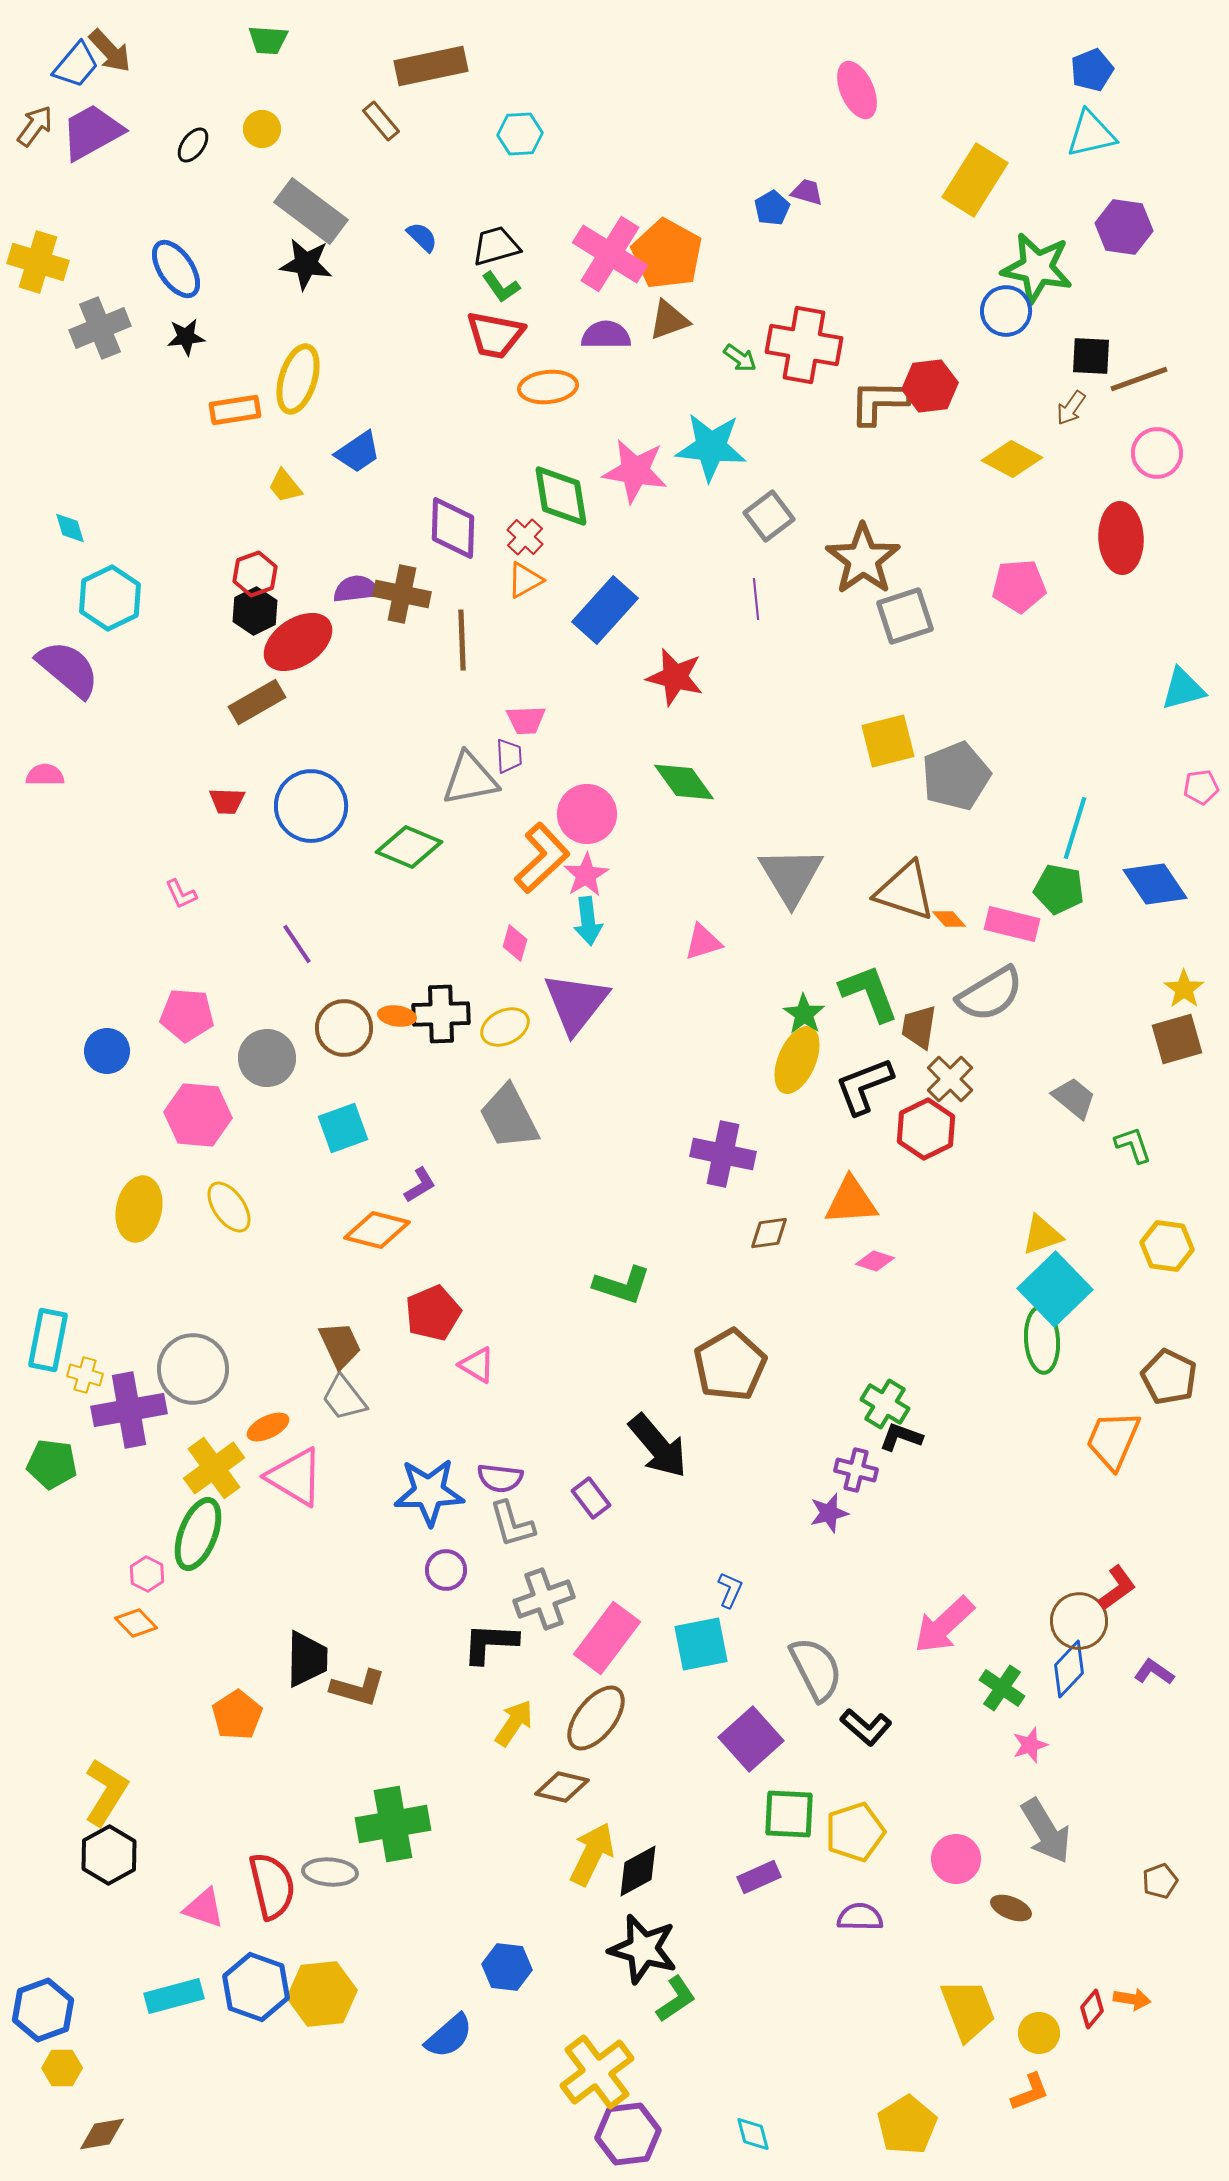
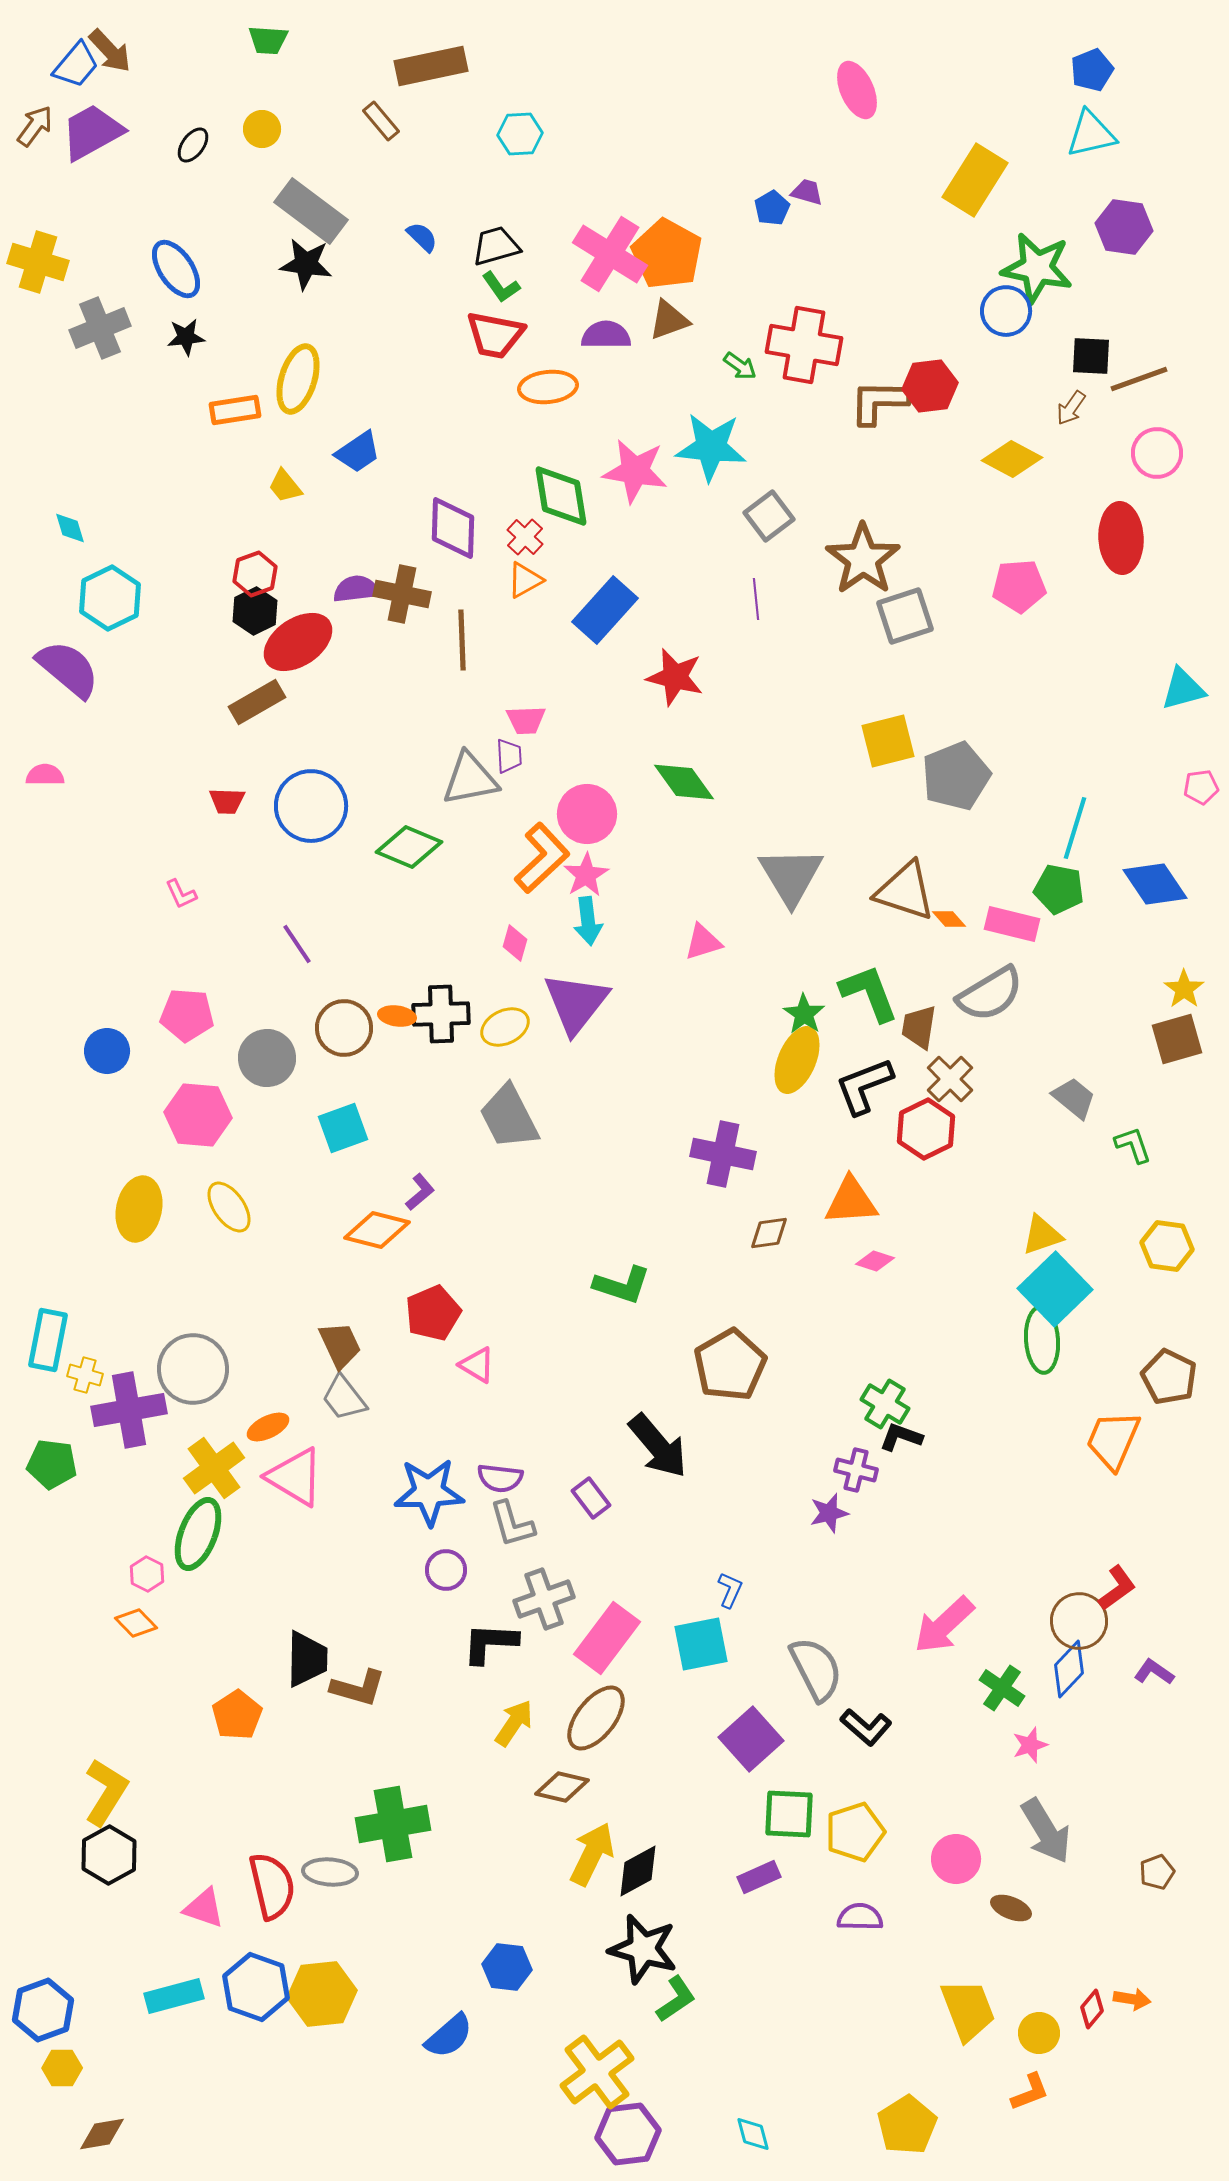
green arrow at (740, 358): moved 8 px down
purple L-shape at (420, 1185): moved 7 px down; rotated 9 degrees counterclockwise
brown pentagon at (1160, 1881): moved 3 px left, 9 px up
